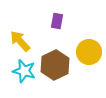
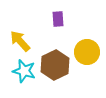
purple rectangle: moved 1 px right, 2 px up; rotated 14 degrees counterclockwise
yellow circle: moved 2 px left
